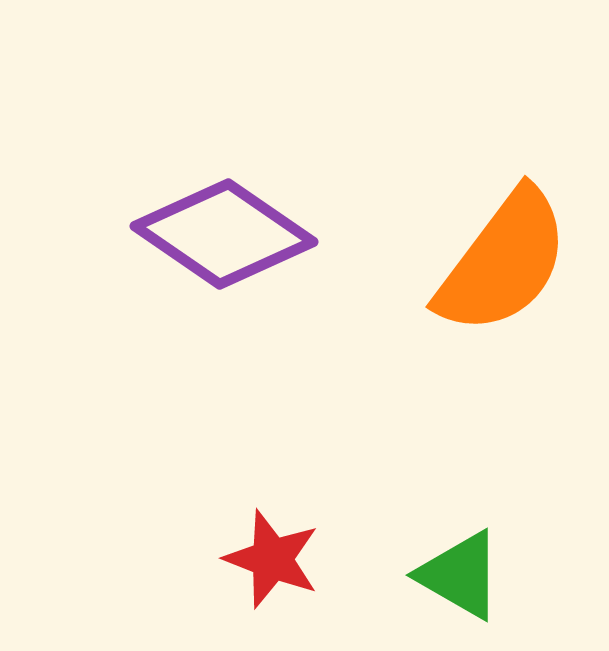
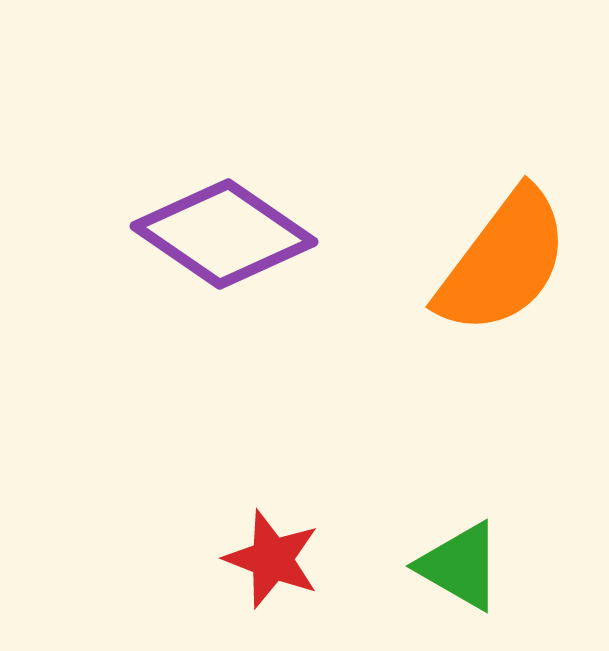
green triangle: moved 9 px up
